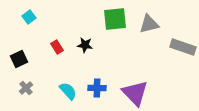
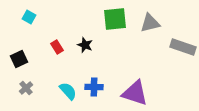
cyan square: rotated 24 degrees counterclockwise
gray triangle: moved 1 px right, 1 px up
black star: rotated 14 degrees clockwise
blue cross: moved 3 px left, 1 px up
purple triangle: rotated 28 degrees counterclockwise
